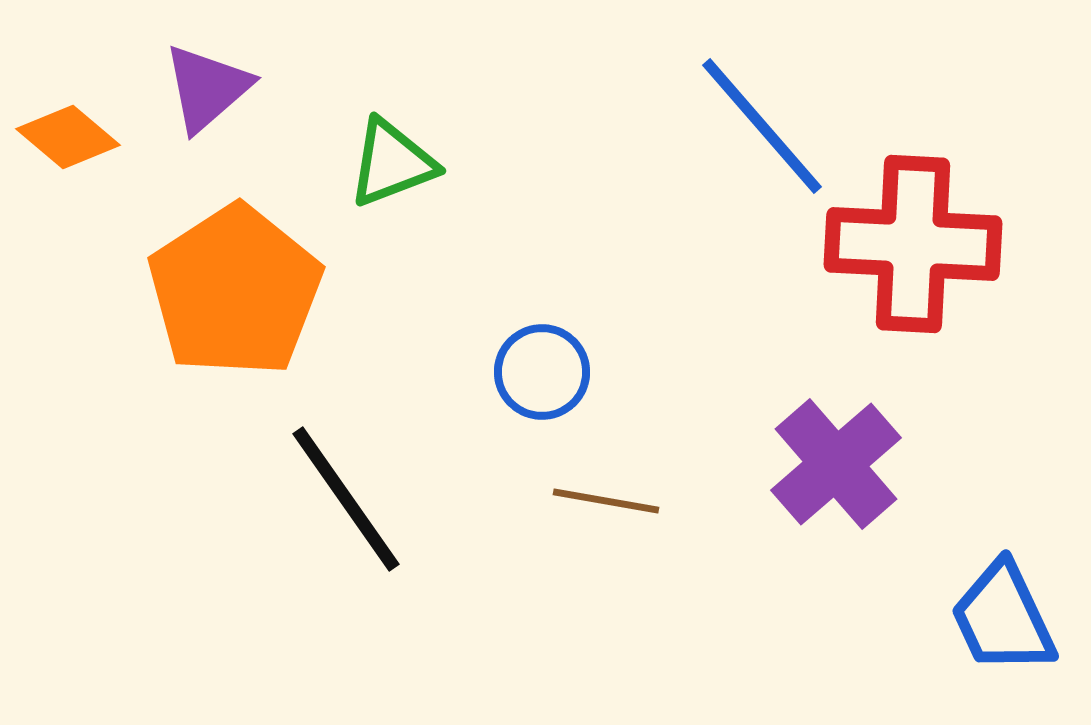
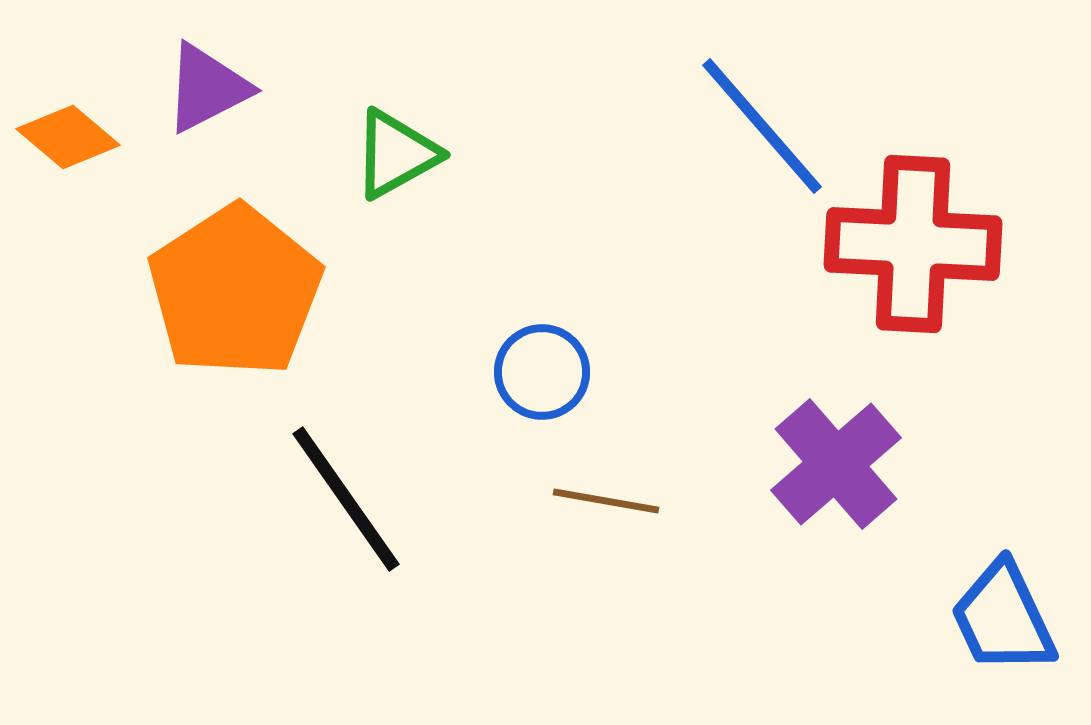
purple triangle: rotated 14 degrees clockwise
green triangle: moved 4 px right, 9 px up; rotated 8 degrees counterclockwise
